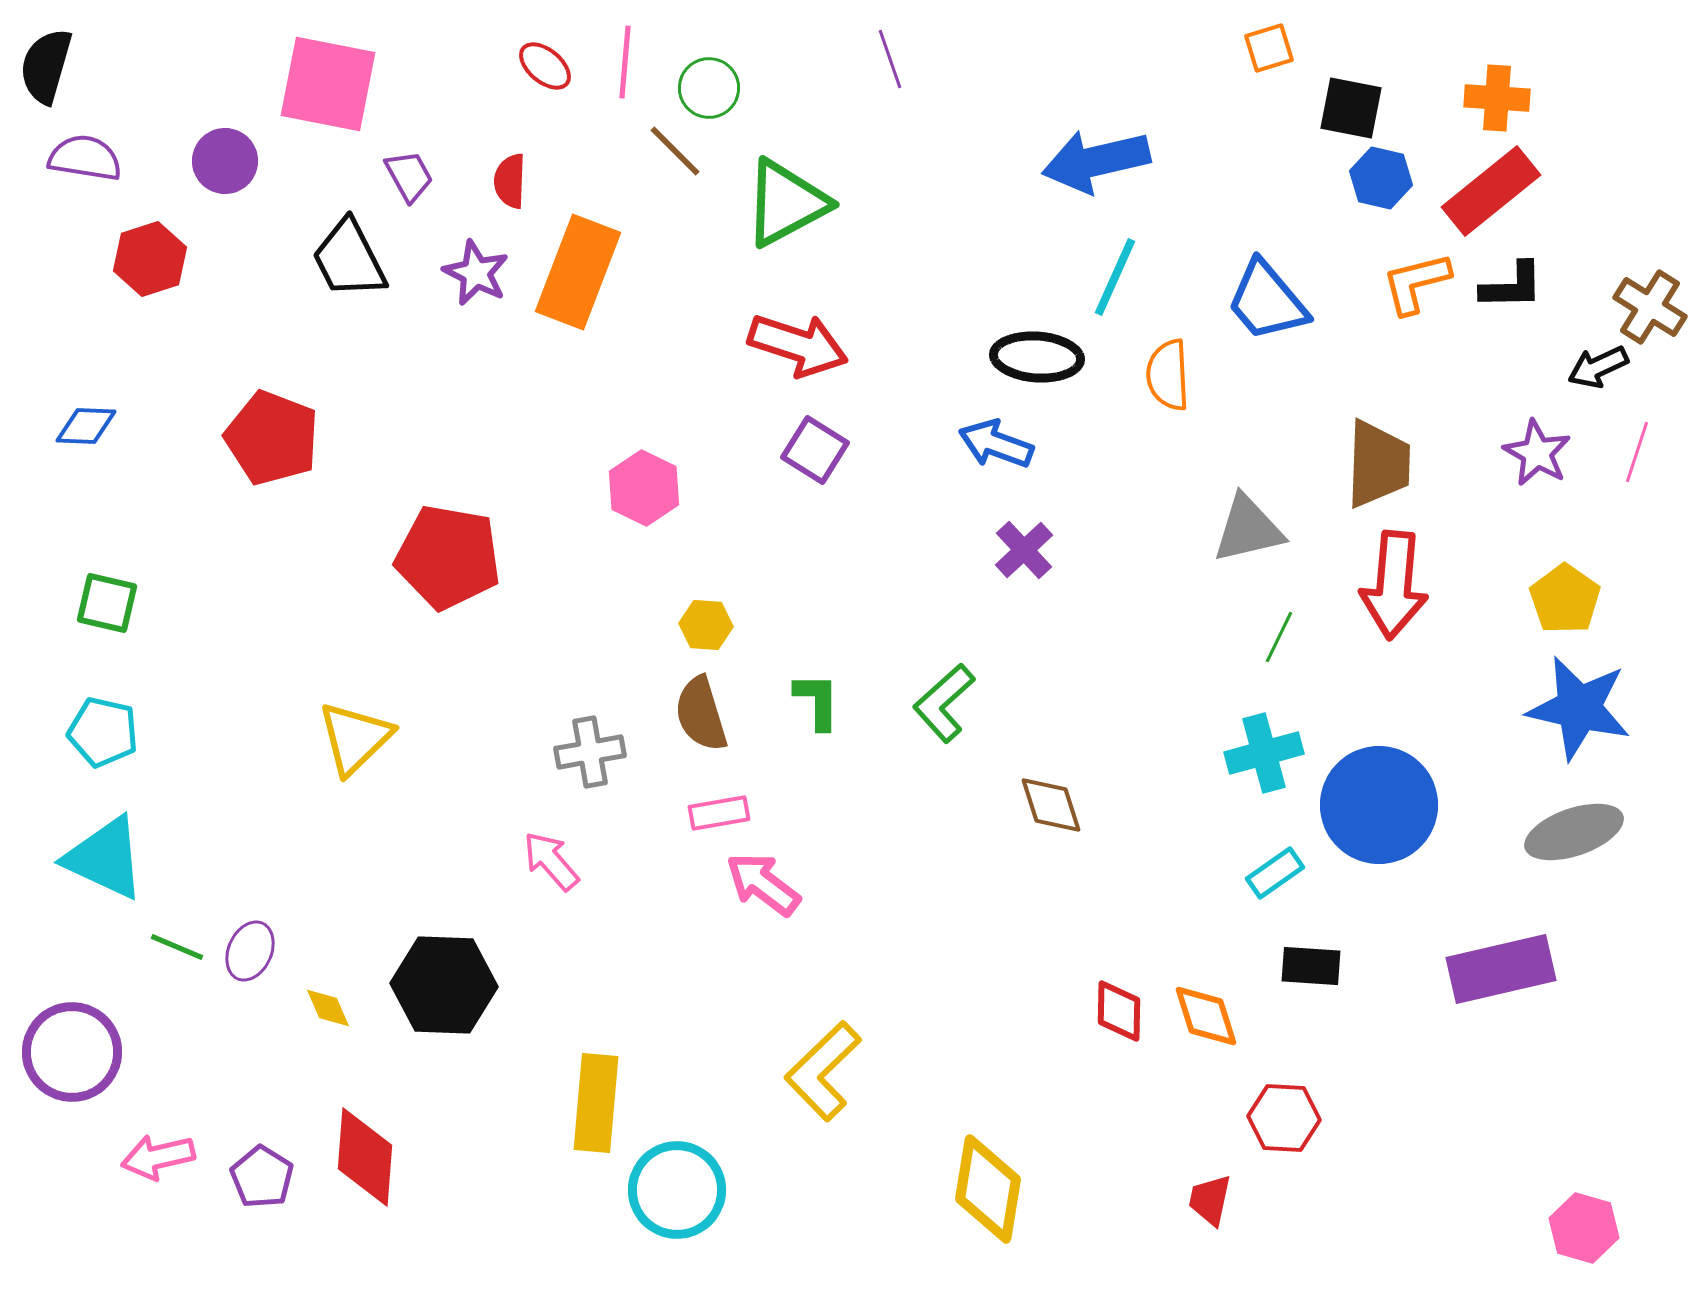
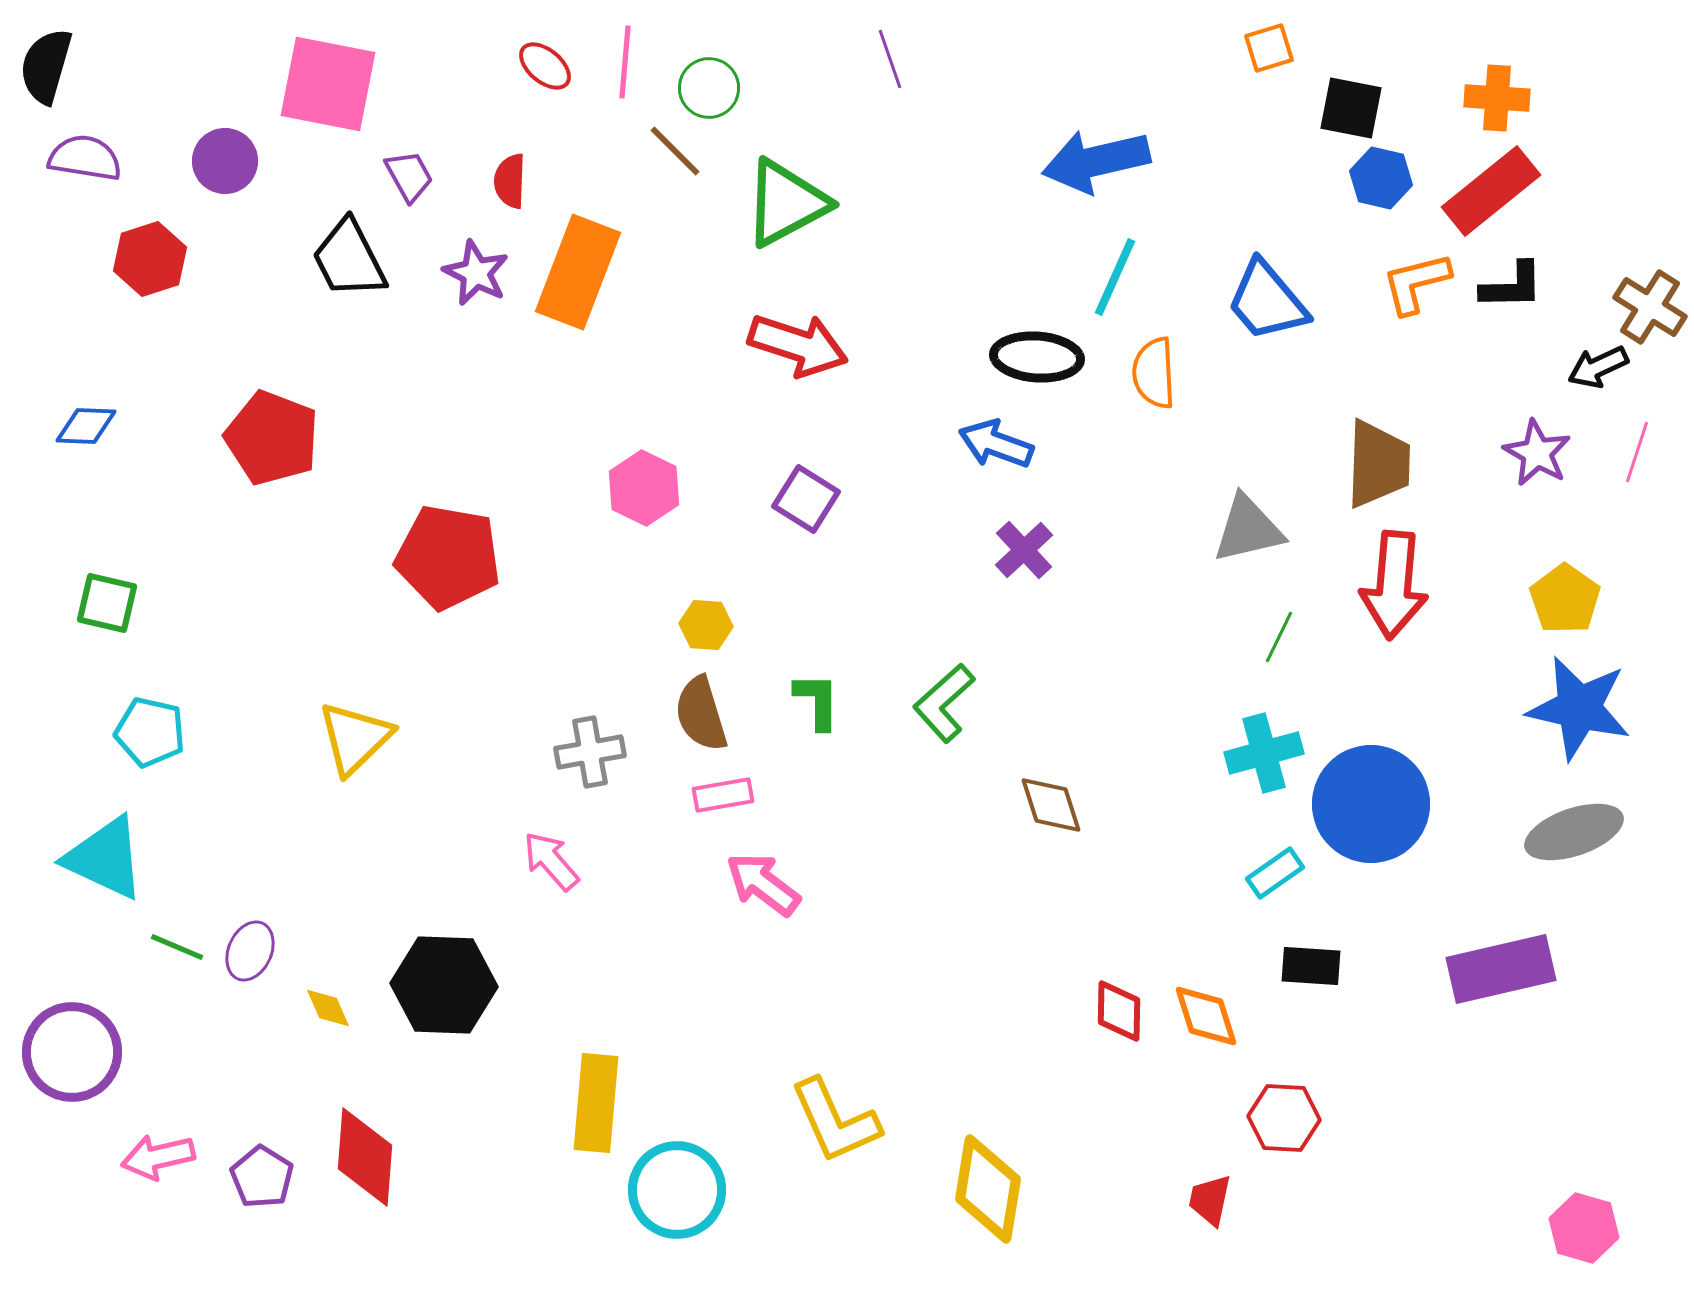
orange semicircle at (1168, 375): moved 14 px left, 2 px up
purple square at (815, 450): moved 9 px left, 49 px down
cyan pentagon at (103, 732): moved 47 px right
blue circle at (1379, 805): moved 8 px left, 1 px up
pink rectangle at (719, 813): moved 4 px right, 18 px up
yellow L-shape at (823, 1071): moved 12 px right, 50 px down; rotated 70 degrees counterclockwise
